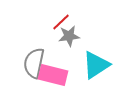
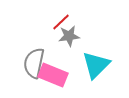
cyan triangle: rotated 12 degrees counterclockwise
pink rectangle: rotated 8 degrees clockwise
